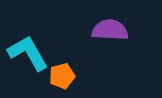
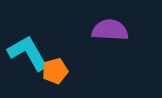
orange pentagon: moved 7 px left, 5 px up
